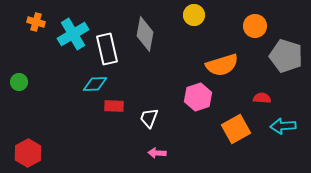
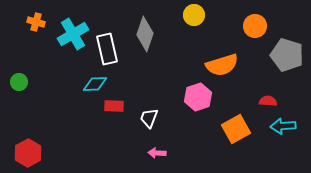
gray diamond: rotated 8 degrees clockwise
gray pentagon: moved 1 px right, 1 px up
red semicircle: moved 6 px right, 3 px down
